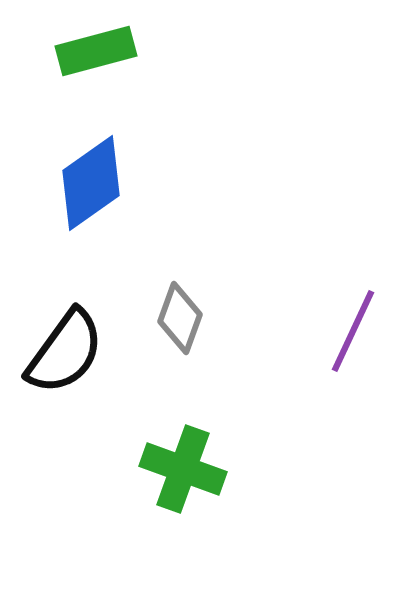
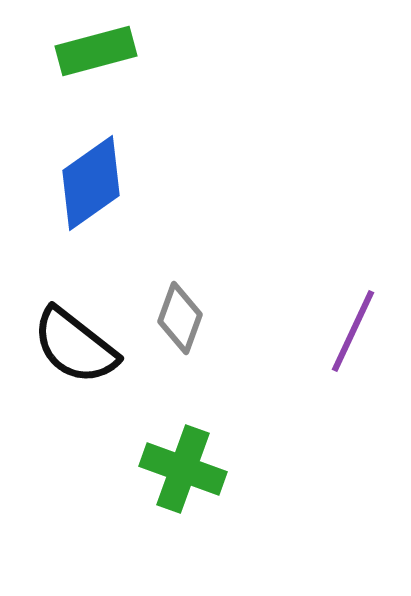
black semicircle: moved 10 px right, 6 px up; rotated 92 degrees clockwise
